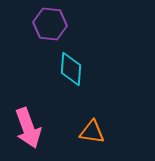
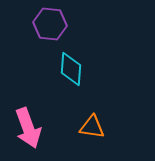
orange triangle: moved 5 px up
